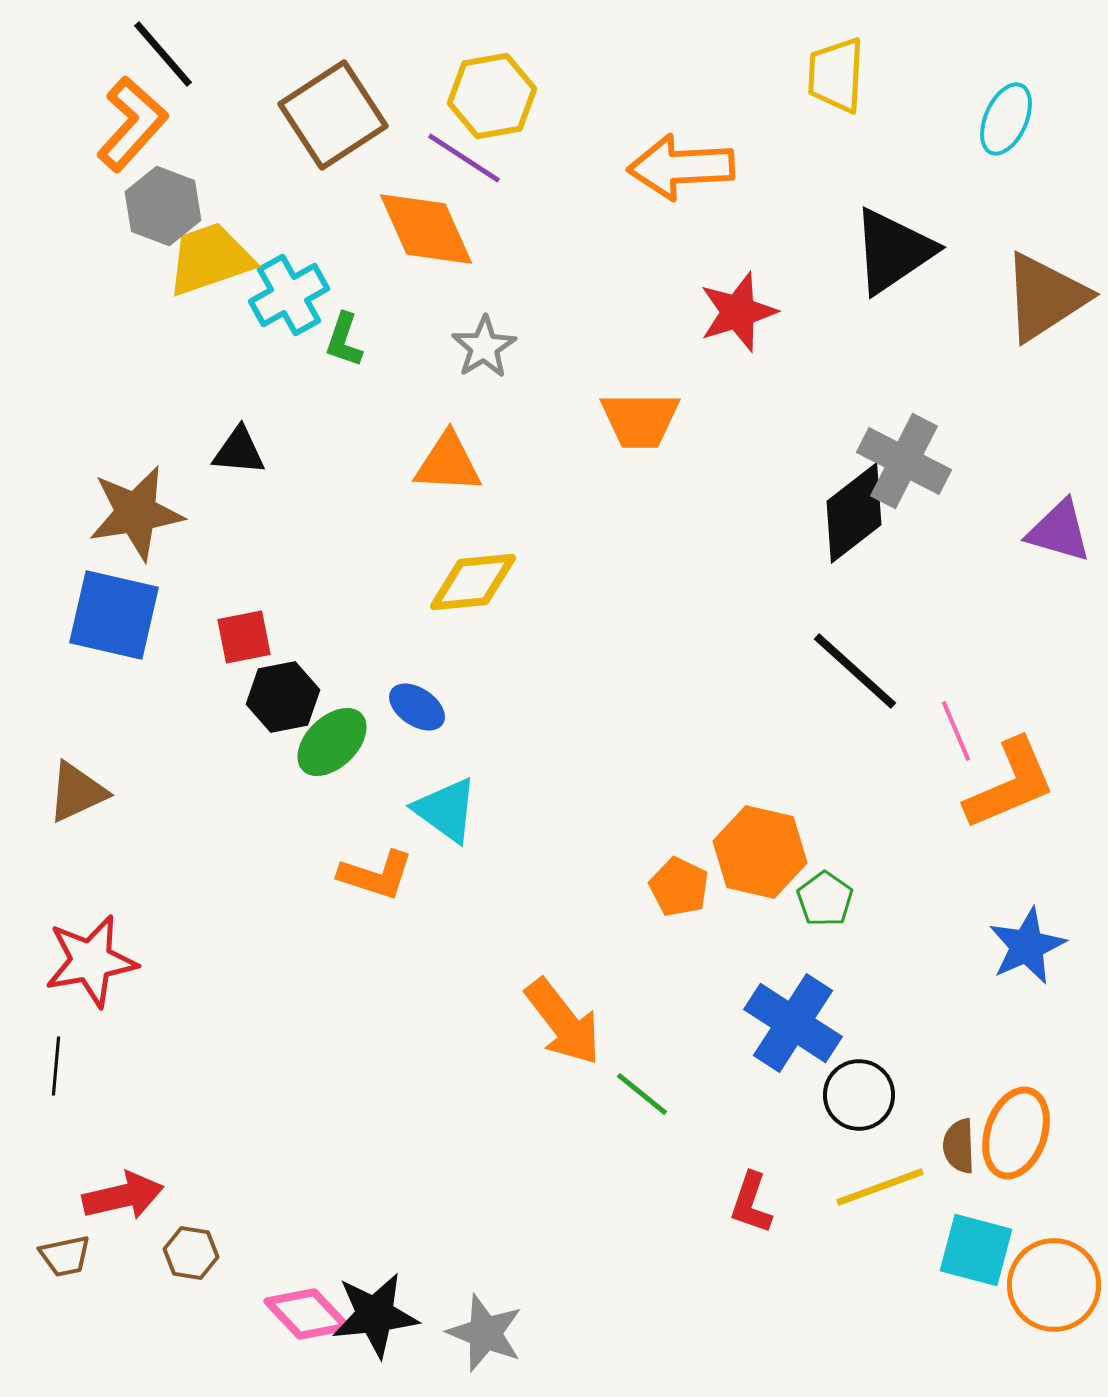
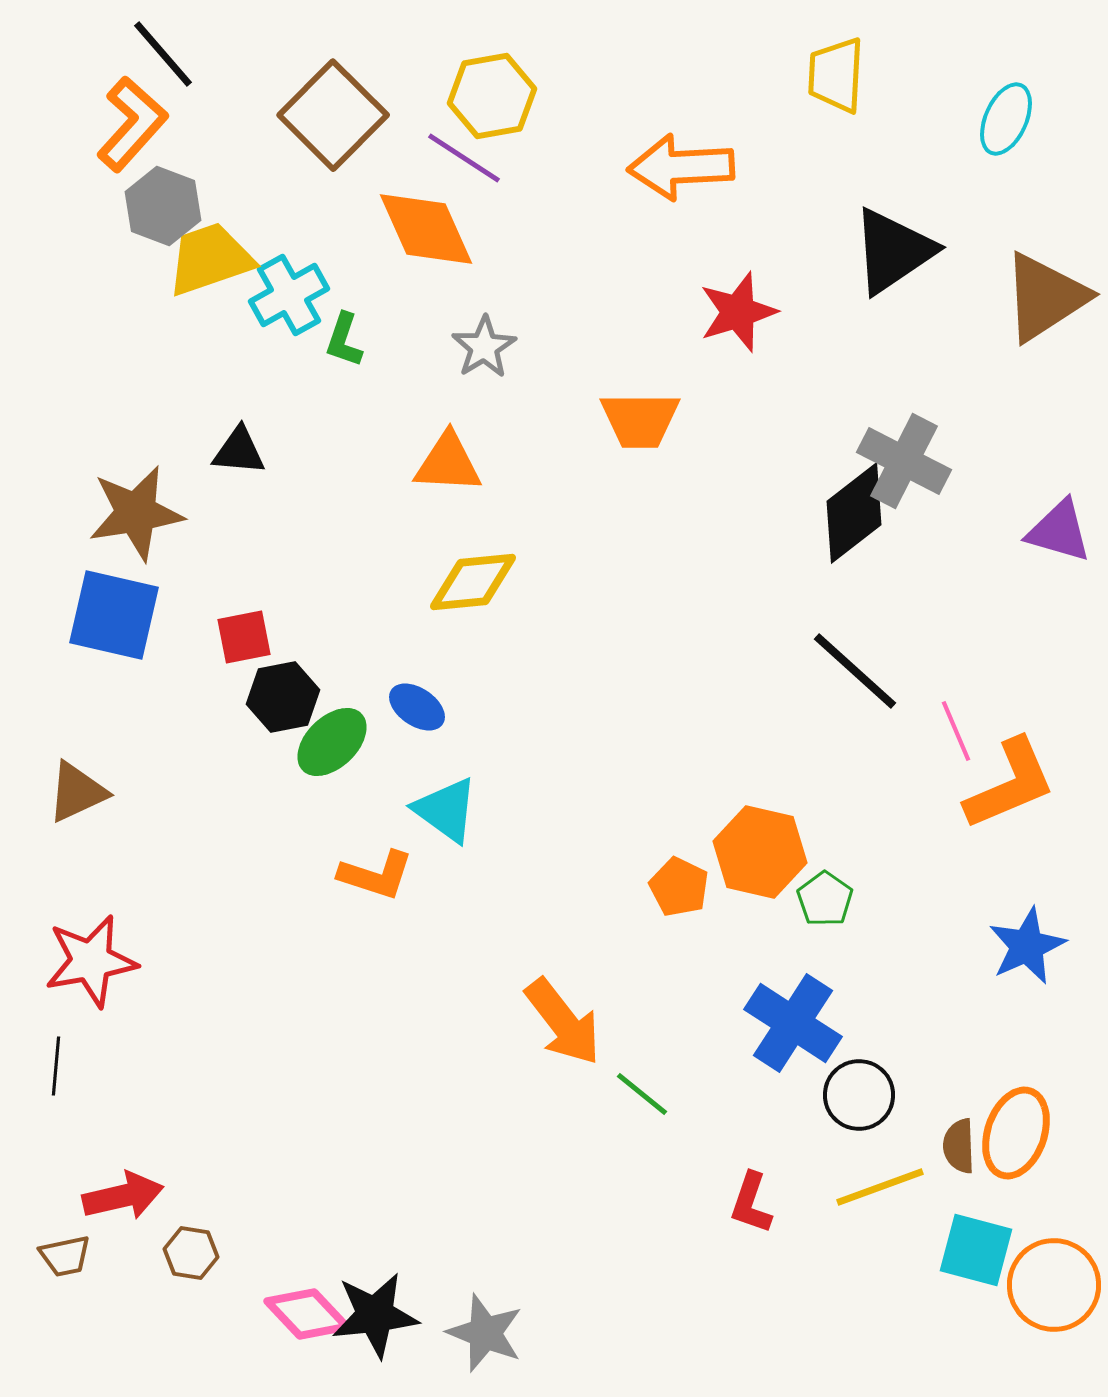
brown square at (333, 115): rotated 12 degrees counterclockwise
